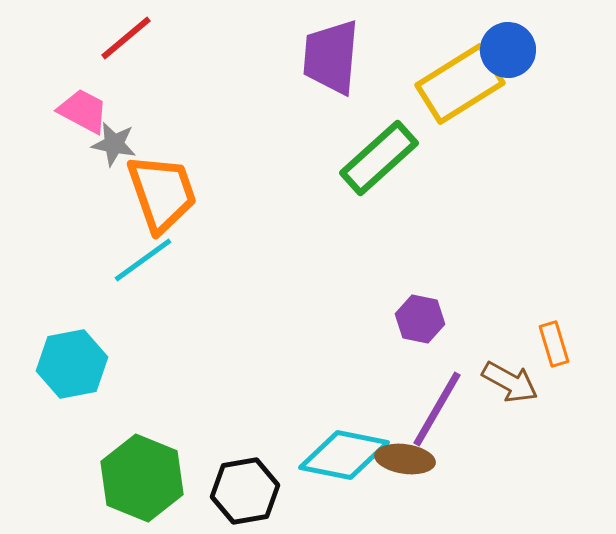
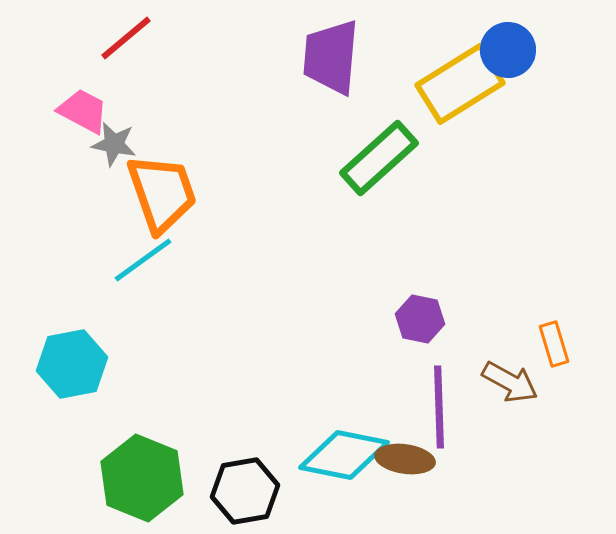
purple line: moved 2 px right, 2 px up; rotated 32 degrees counterclockwise
